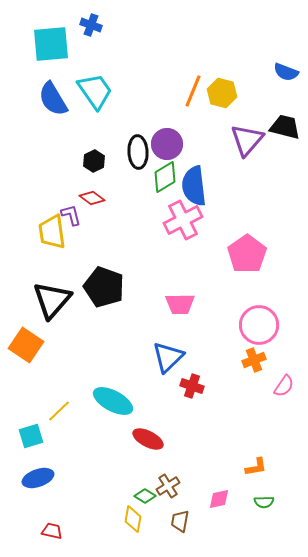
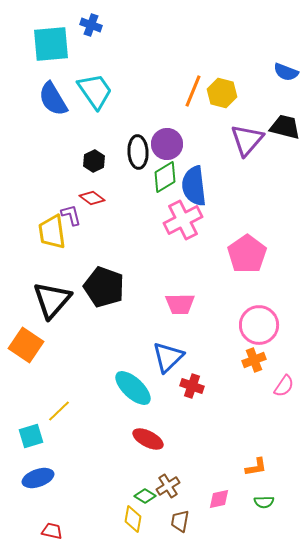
cyan ellipse at (113, 401): moved 20 px right, 13 px up; rotated 15 degrees clockwise
